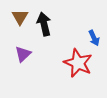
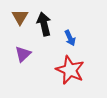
blue arrow: moved 24 px left
red star: moved 8 px left, 7 px down
